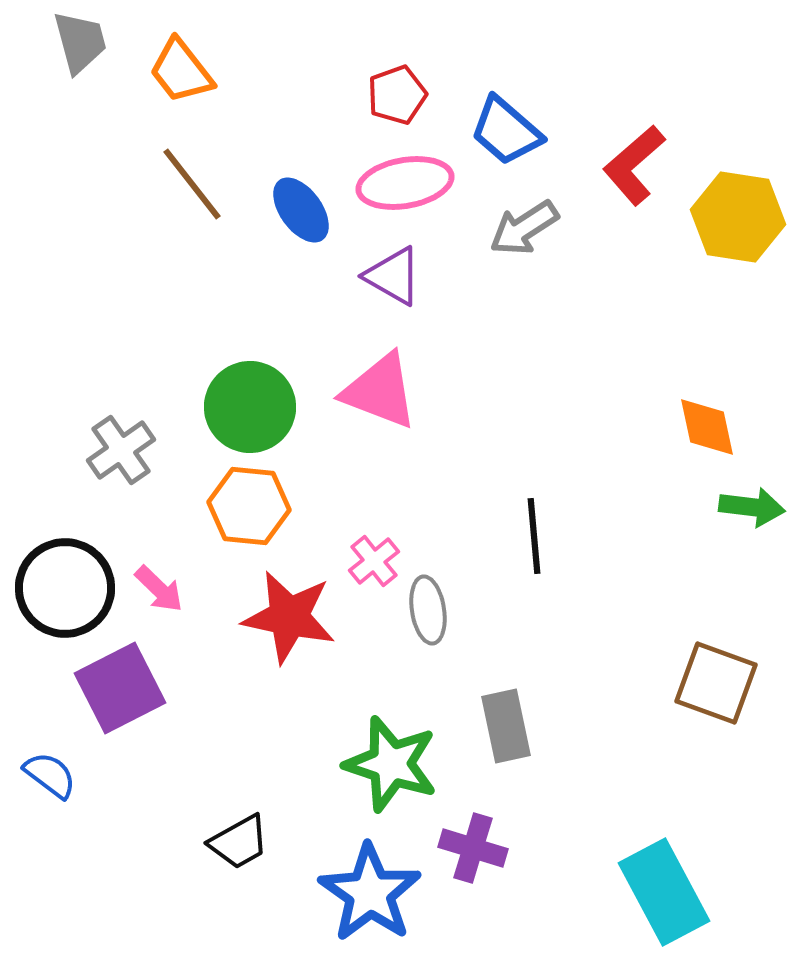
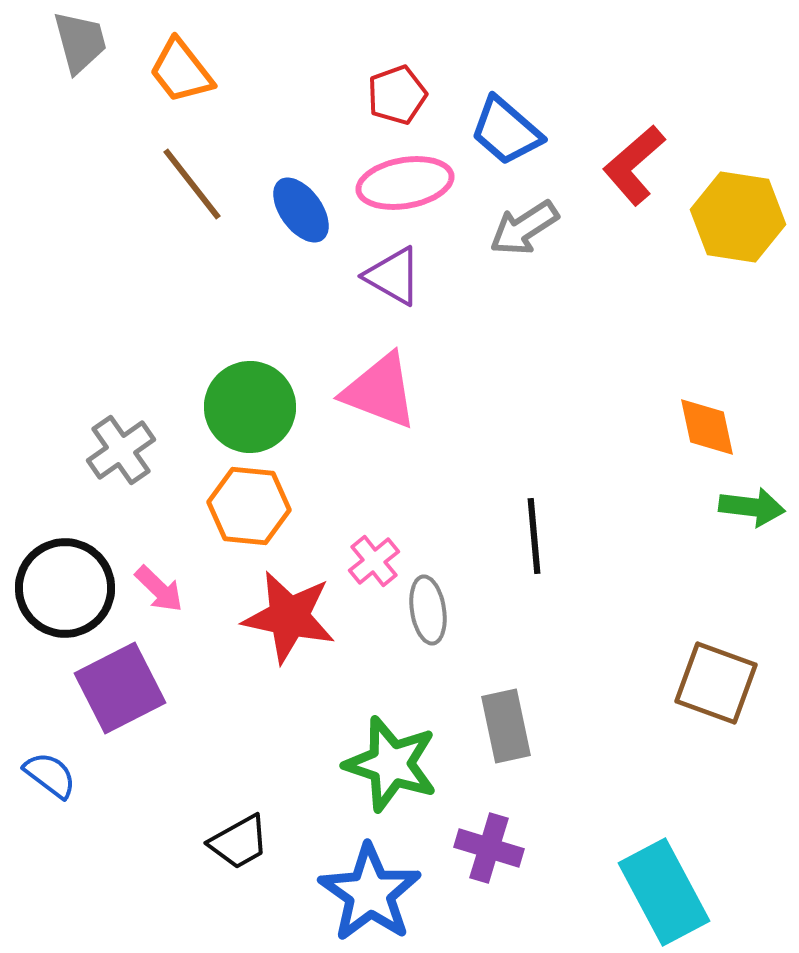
purple cross: moved 16 px right
